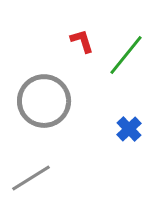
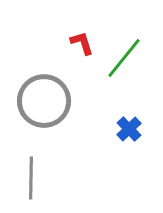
red L-shape: moved 2 px down
green line: moved 2 px left, 3 px down
gray line: rotated 57 degrees counterclockwise
